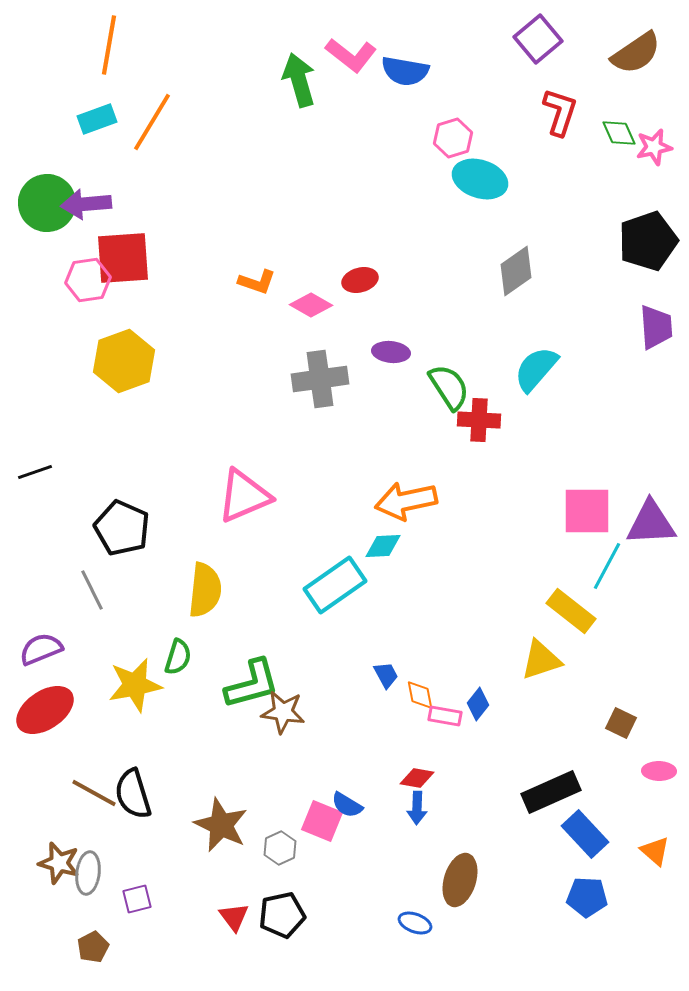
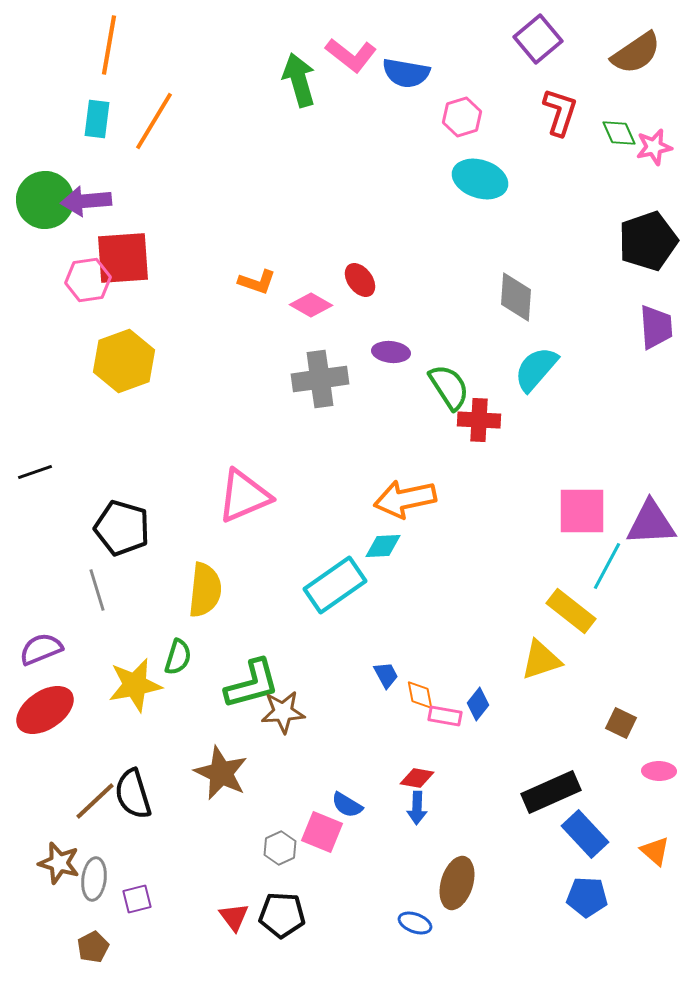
blue semicircle at (405, 71): moved 1 px right, 2 px down
cyan rectangle at (97, 119): rotated 63 degrees counterclockwise
orange line at (152, 122): moved 2 px right, 1 px up
pink hexagon at (453, 138): moved 9 px right, 21 px up
green circle at (47, 203): moved 2 px left, 3 px up
purple arrow at (86, 204): moved 3 px up
gray diamond at (516, 271): moved 26 px down; rotated 51 degrees counterclockwise
red ellipse at (360, 280): rotated 68 degrees clockwise
orange arrow at (406, 501): moved 1 px left, 2 px up
pink square at (587, 511): moved 5 px left
black pentagon at (122, 528): rotated 8 degrees counterclockwise
gray line at (92, 590): moved 5 px right; rotated 9 degrees clockwise
brown star at (283, 712): rotated 12 degrees counterclockwise
brown line at (94, 793): moved 1 px right, 8 px down; rotated 72 degrees counterclockwise
pink square at (322, 821): moved 11 px down
brown star at (221, 825): moved 52 px up
gray ellipse at (88, 873): moved 6 px right, 6 px down
brown ellipse at (460, 880): moved 3 px left, 3 px down
black pentagon at (282, 915): rotated 15 degrees clockwise
